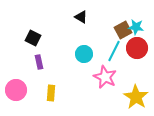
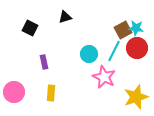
black triangle: moved 16 px left; rotated 48 degrees counterclockwise
cyan star: moved 1 px down
black square: moved 3 px left, 10 px up
cyan circle: moved 5 px right
purple rectangle: moved 5 px right
pink star: moved 1 px left
pink circle: moved 2 px left, 2 px down
yellow star: rotated 20 degrees clockwise
